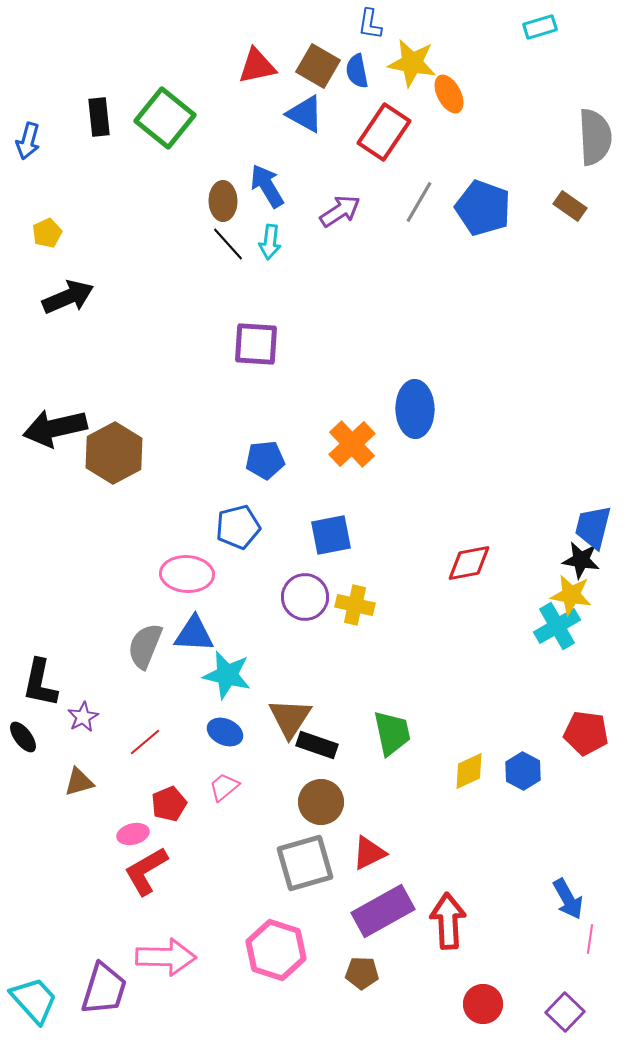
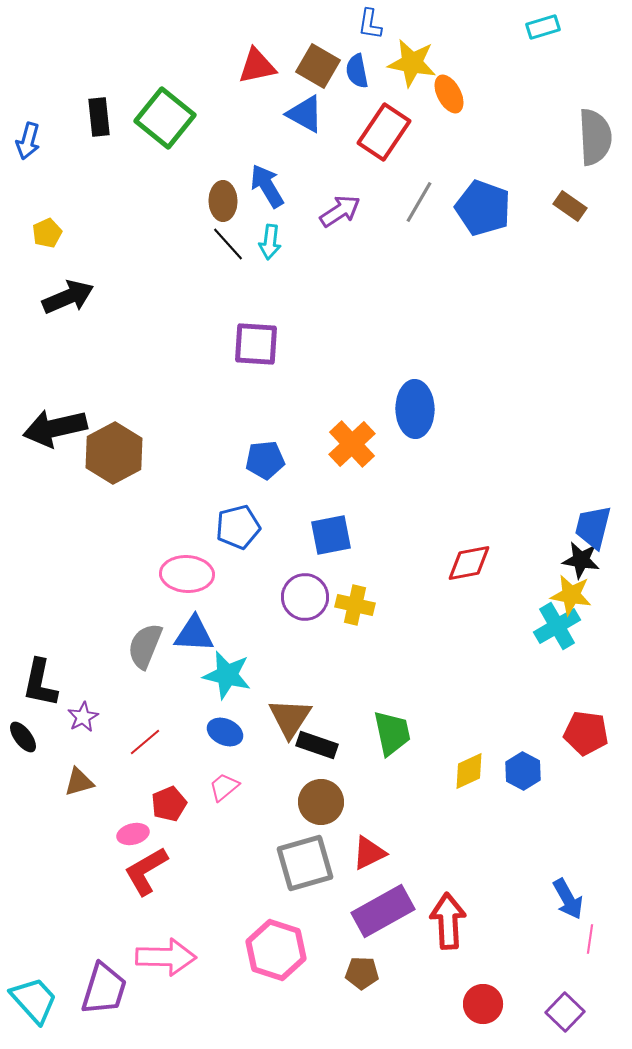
cyan rectangle at (540, 27): moved 3 px right
